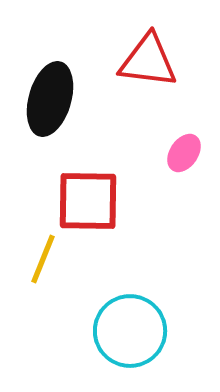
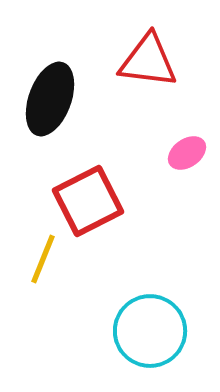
black ellipse: rotated 4 degrees clockwise
pink ellipse: moved 3 px right; rotated 21 degrees clockwise
red square: rotated 28 degrees counterclockwise
cyan circle: moved 20 px right
